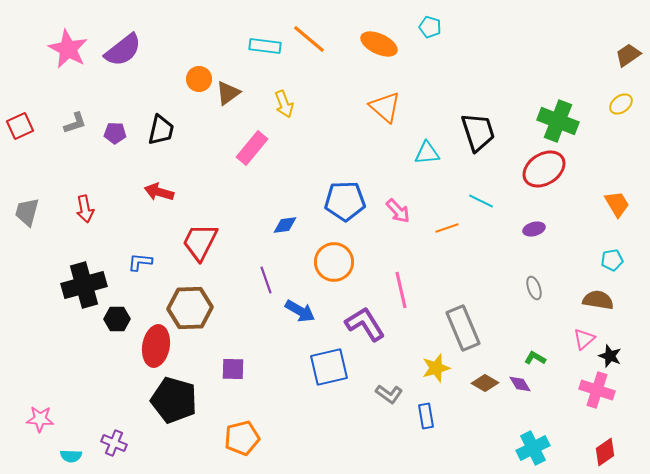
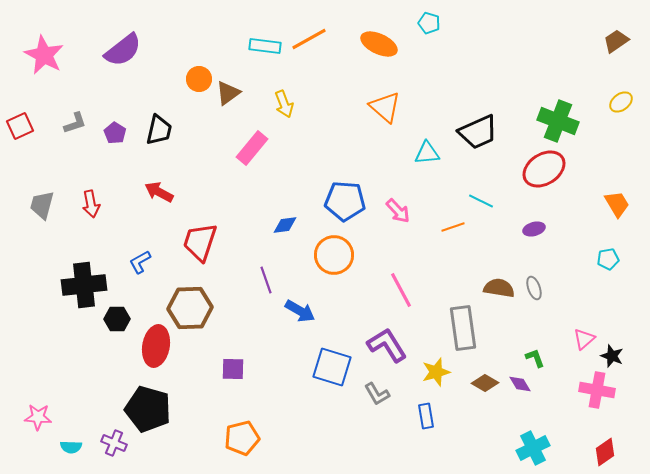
cyan pentagon at (430, 27): moved 1 px left, 4 px up
orange line at (309, 39): rotated 69 degrees counterclockwise
pink star at (68, 49): moved 24 px left, 6 px down
brown trapezoid at (628, 55): moved 12 px left, 14 px up
yellow ellipse at (621, 104): moved 2 px up
black trapezoid at (161, 130): moved 2 px left
black trapezoid at (478, 132): rotated 84 degrees clockwise
purple pentagon at (115, 133): rotated 30 degrees clockwise
red arrow at (159, 192): rotated 12 degrees clockwise
blue pentagon at (345, 201): rotated 6 degrees clockwise
red arrow at (85, 209): moved 6 px right, 5 px up
gray trapezoid at (27, 212): moved 15 px right, 7 px up
orange line at (447, 228): moved 6 px right, 1 px up
red trapezoid at (200, 242): rotated 9 degrees counterclockwise
cyan pentagon at (612, 260): moved 4 px left, 1 px up
blue L-shape at (140, 262): rotated 35 degrees counterclockwise
orange circle at (334, 262): moved 7 px up
black cross at (84, 285): rotated 9 degrees clockwise
pink line at (401, 290): rotated 15 degrees counterclockwise
brown semicircle at (598, 300): moved 99 px left, 12 px up
purple L-shape at (365, 324): moved 22 px right, 21 px down
gray rectangle at (463, 328): rotated 15 degrees clockwise
black star at (610, 356): moved 2 px right
green L-shape at (535, 358): rotated 40 degrees clockwise
blue square at (329, 367): moved 3 px right; rotated 30 degrees clockwise
yellow star at (436, 368): moved 4 px down
pink cross at (597, 390): rotated 8 degrees counterclockwise
gray L-shape at (389, 394): moved 12 px left; rotated 24 degrees clockwise
black pentagon at (174, 400): moved 26 px left, 9 px down
pink star at (40, 419): moved 2 px left, 2 px up
cyan semicircle at (71, 456): moved 9 px up
